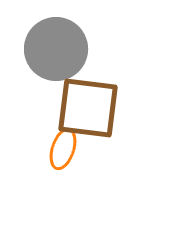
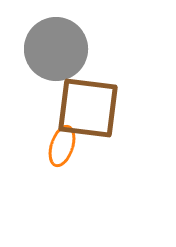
orange ellipse: moved 1 px left, 3 px up
